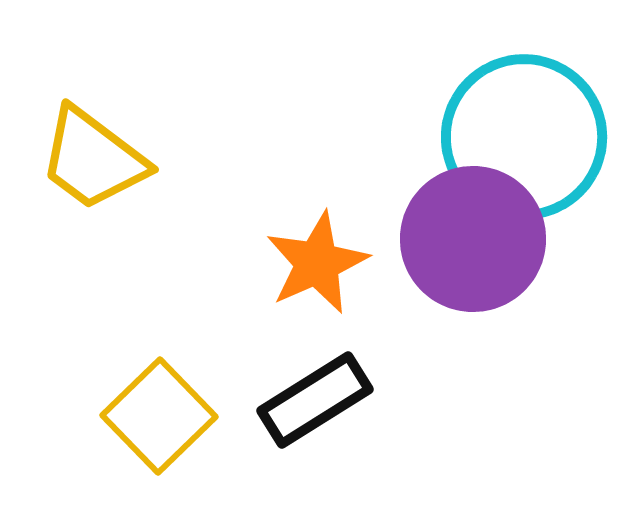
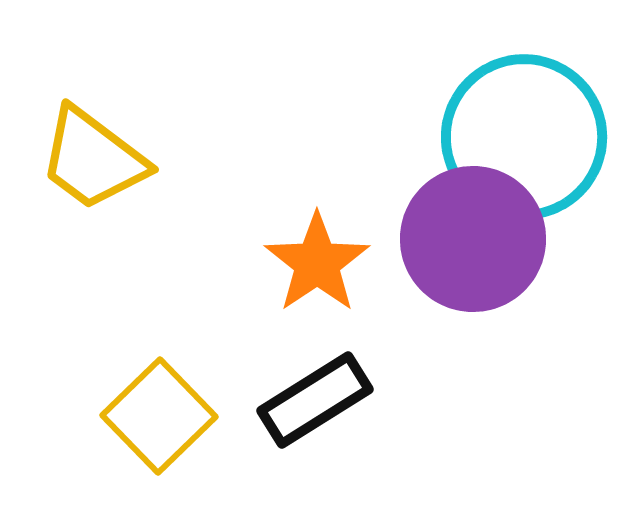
orange star: rotated 10 degrees counterclockwise
